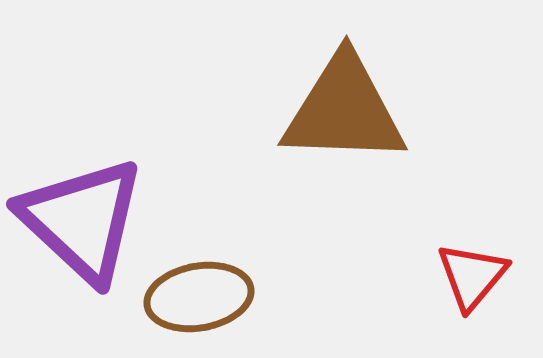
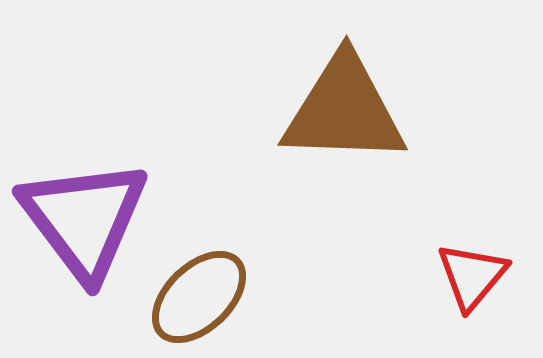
purple triangle: moved 2 px right, 1 px up; rotated 10 degrees clockwise
brown ellipse: rotated 34 degrees counterclockwise
